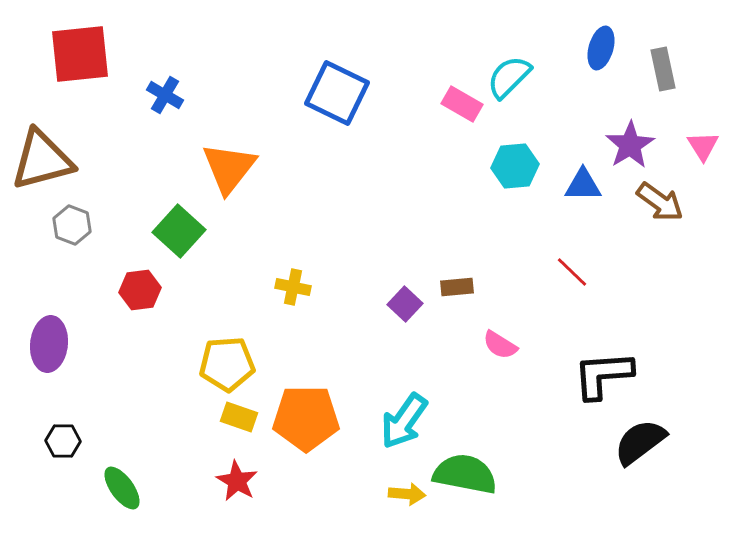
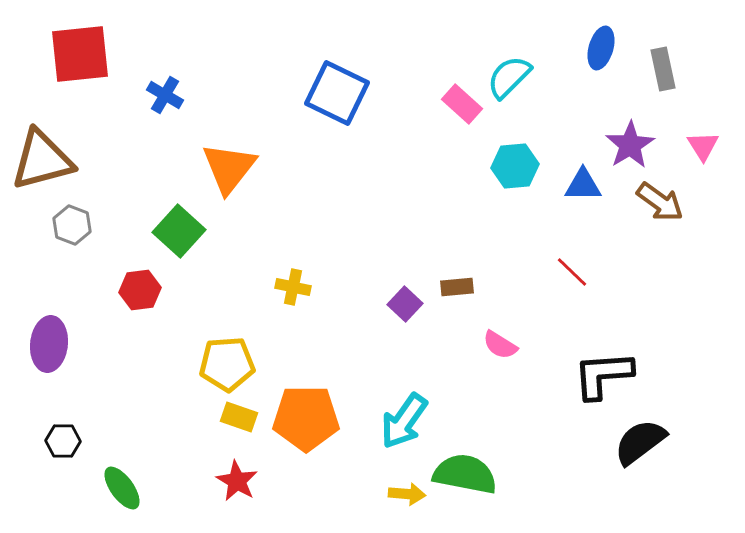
pink rectangle: rotated 12 degrees clockwise
